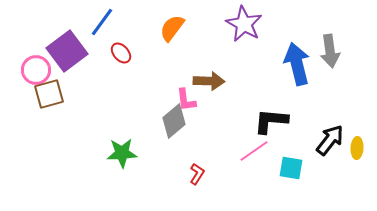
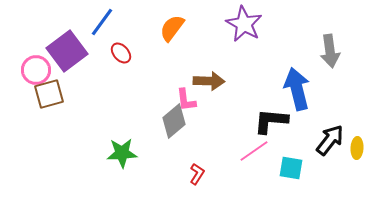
blue arrow: moved 25 px down
